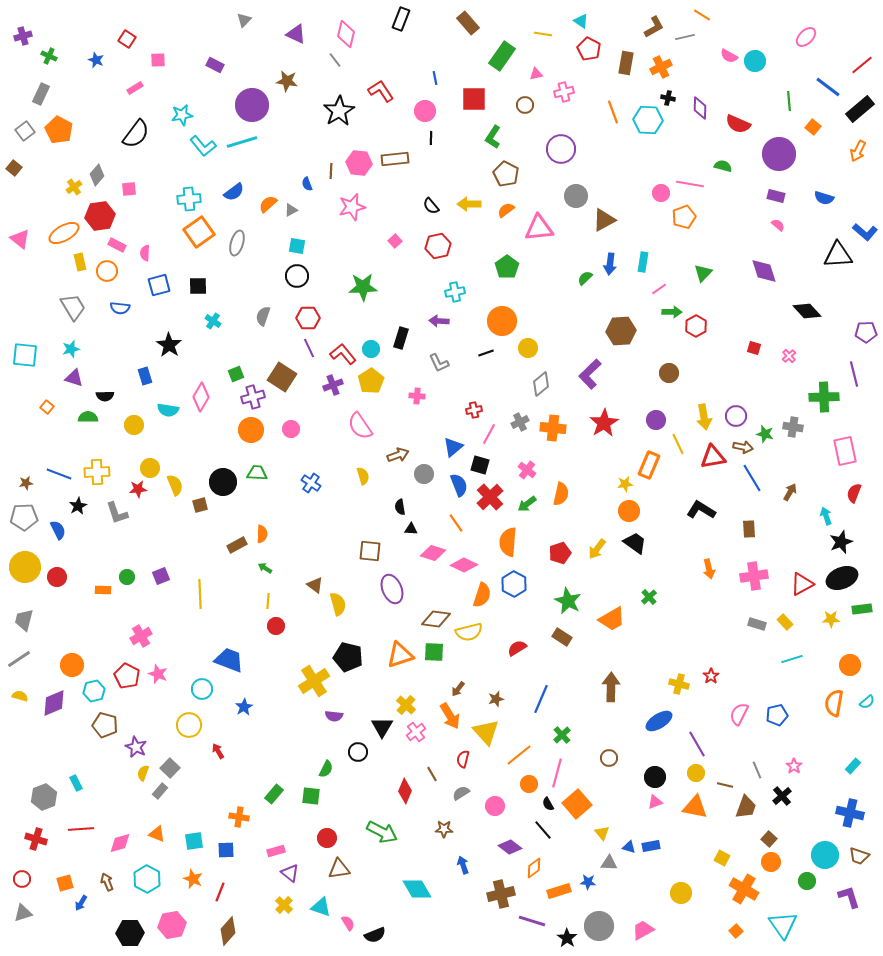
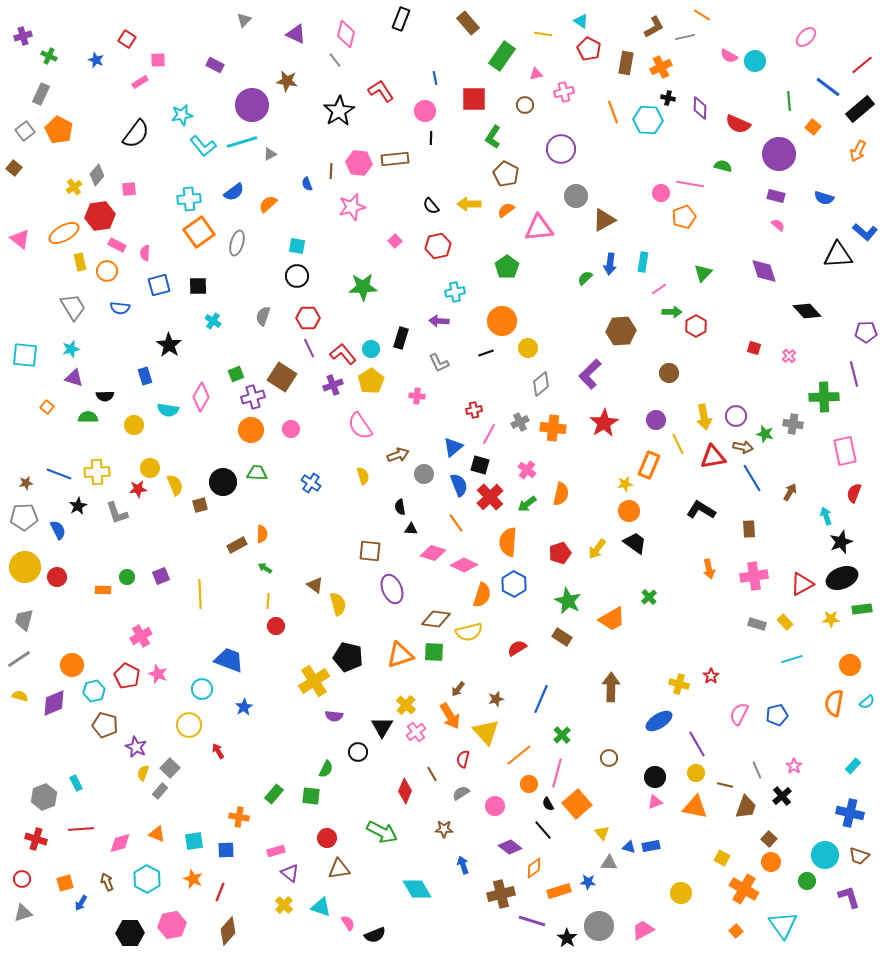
pink rectangle at (135, 88): moved 5 px right, 6 px up
gray triangle at (291, 210): moved 21 px left, 56 px up
gray cross at (793, 427): moved 3 px up
